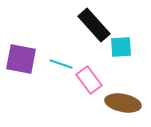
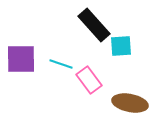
cyan square: moved 1 px up
purple square: rotated 12 degrees counterclockwise
brown ellipse: moved 7 px right
